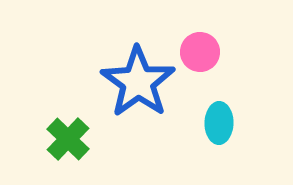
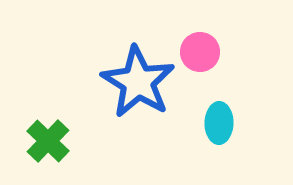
blue star: rotated 4 degrees counterclockwise
green cross: moved 20 px left, 2 px down
